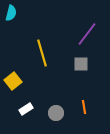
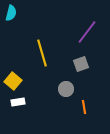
purple line: moved 2 px up
gray square: rotated 21 degrees counterclockwise
yellow square: rotated 12 degrees counterclockwise
white rectangle: moved 8 px left, 7 px up; rotated 24 degrees clockwise
gray circle: moved 10 px right, 24 px up
